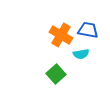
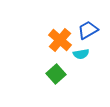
blue trapezoid: rotated 40 degrees counterclockwise
orange cross: moved 1 px left, 5 px down; rotated 10 degrees clockwise
